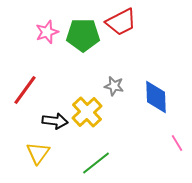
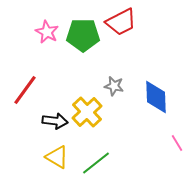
pink star: rotated 25 degrees counterclockwise
yellow triangle: moved 19 px right, 4 px down; rotated 35 degrees counterclockwise
